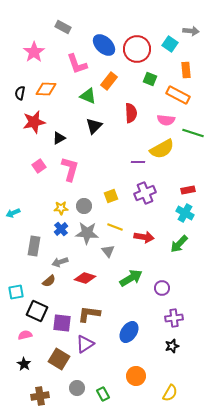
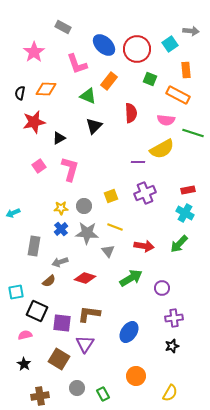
cyan square at (170, 44): rotated 21 degrees clockwise
red arrow at (144, 237): moved 9 px down
purple triangle at (85, 344): rotated 24 degrees counterclockwise
